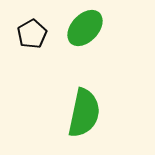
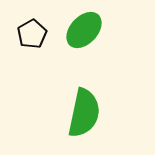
green ellipse: moved 1 px left, 2 px down
